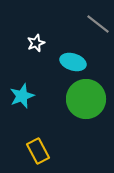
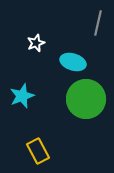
gray line: moved 1 px up; rotated 65 degrees clockwise
